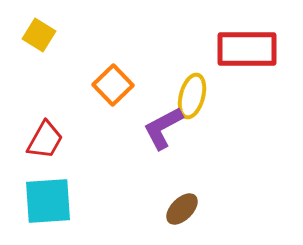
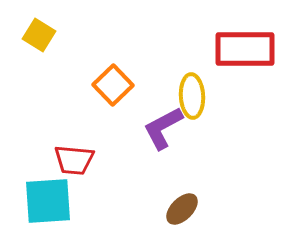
red rectangle: moved 2 px left
yellow ellipse: rotated 18 degrees counterclockwise
red trapezoid: moved 29 px right, 20 px down; rotated 66 degrees clockwise
